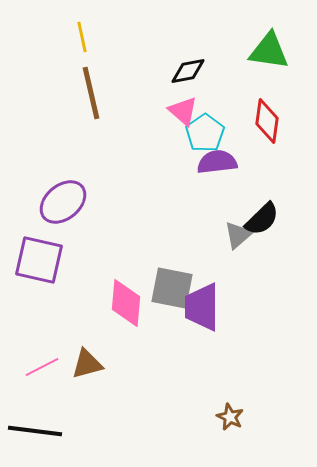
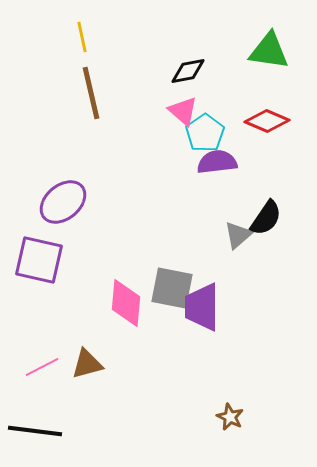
red diamond: rotated 75 degrees counterclockwise
black semicircle: moved 4 px right, 1 px up; rotated 12 degrees counterclockwise
